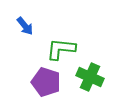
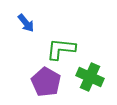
blue arrow: moved 1 px right, 3 px up
purple pentagon: rotated 12 degrees clockwise
